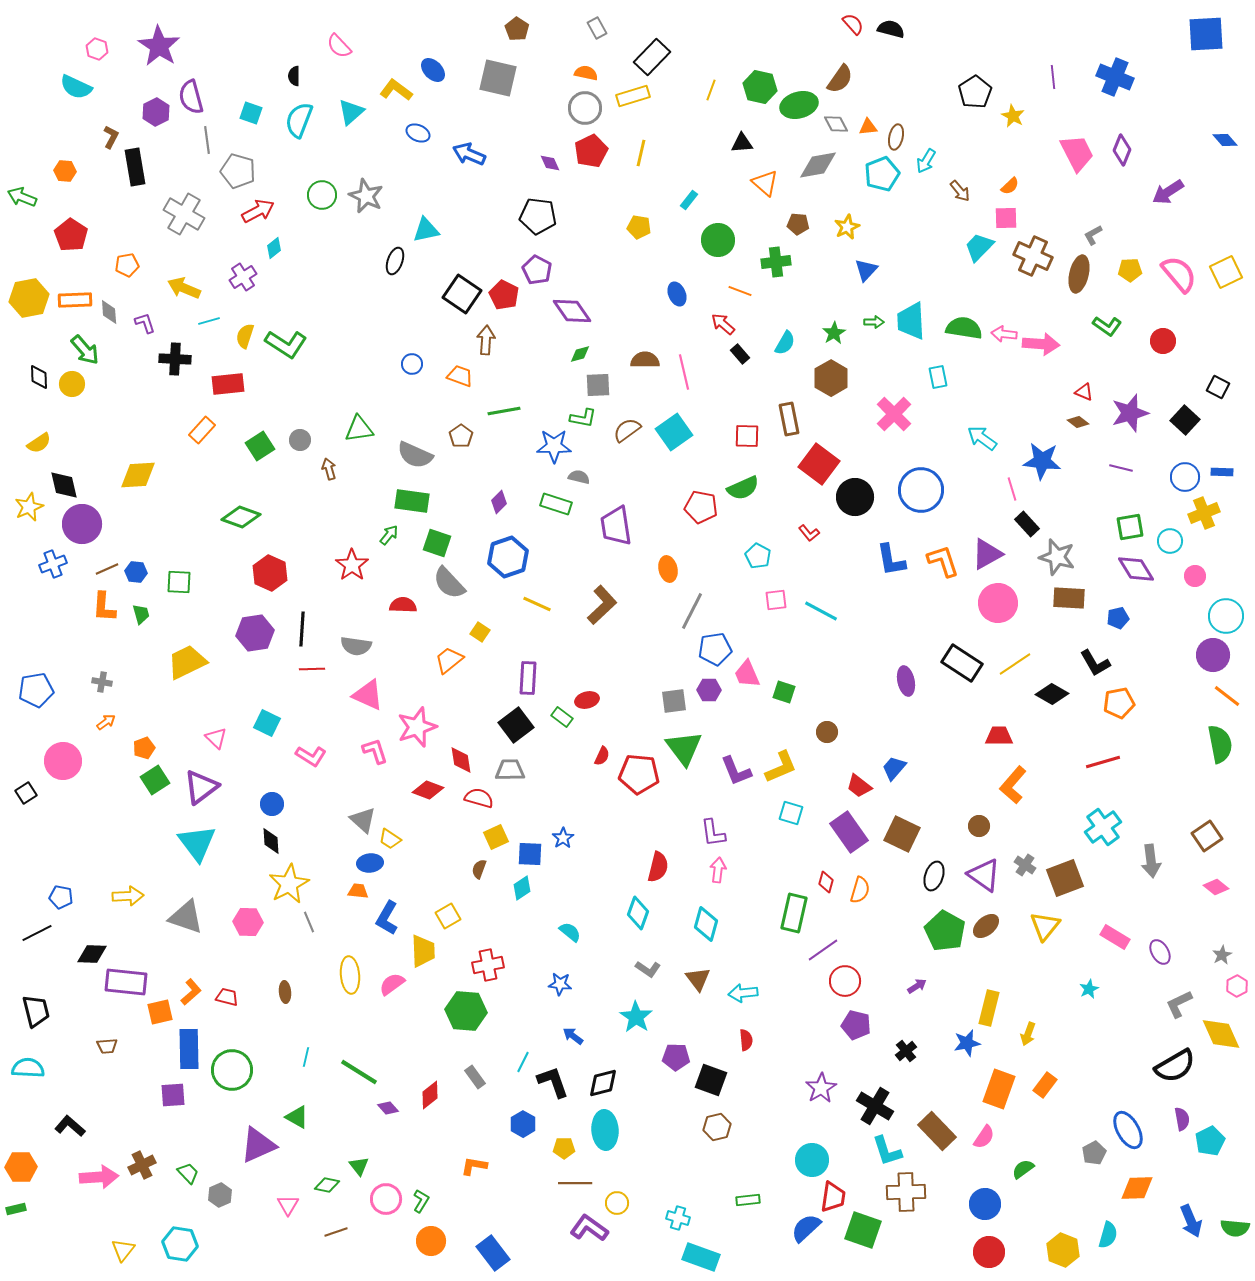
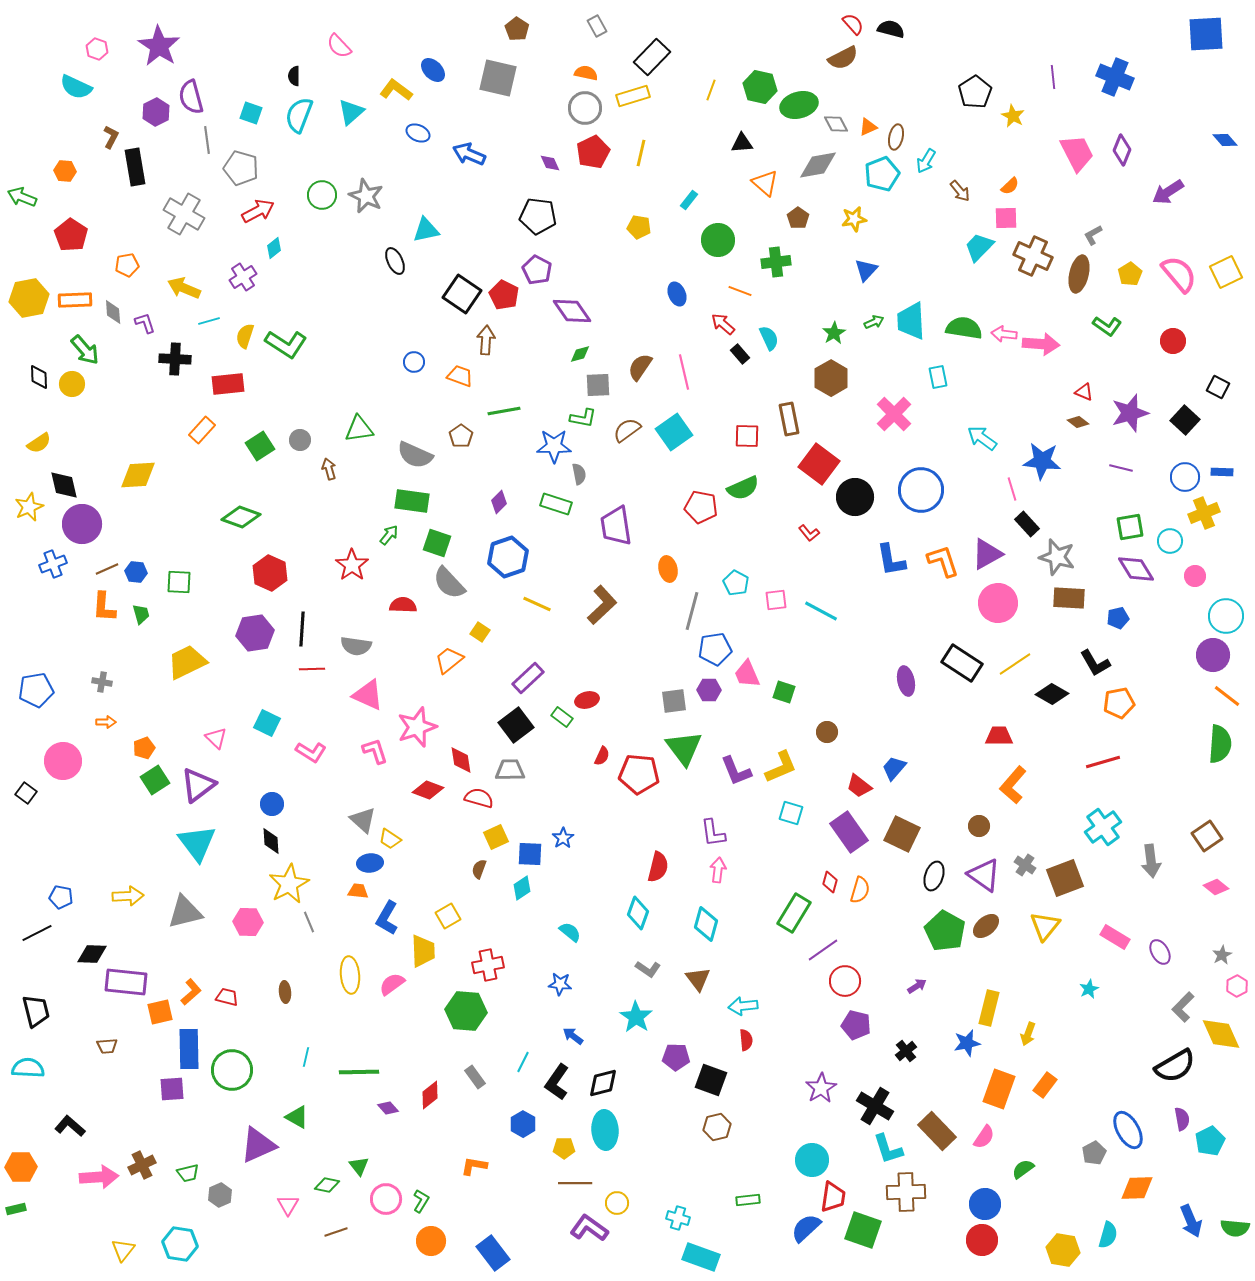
gray rectangle at (597, 28): moved 2 px up
brown semicircle at (840, 79): moved 3 px right, 21 px up; rotated 28 degrees clockwise
cyan semicircle at (299, 120): moved 5 px up
orange triangle at (868, 127): rotated 18 degrees counterclockwise
red pentagon at (591, 151): moved 2 px right, 1 px down
gray pentagon at (238, 171): moved 3 px right, 3 px up
brown pentagon at (798, 224): moved 6 px up; rotated 30 degrees clockwise
yellow star at (847, 227): moved 7 px right, 8 px up; rotated 15 degrees clockwise
black ellipse at (395, 261): rotated 44 degrees counterclockwise
yellow pentagon at (1130, 270): moved 4 px down; rotated 30 degrees counterclockwise
gray diamond at (109, 312): moved 4 px right
green arrow at (874, 322): rotated 24 degrees counterclockwise
red circle at (1163, 341): moved 10 px right
cyan semicircle at (785, 343): moved 16 px left, 5 px up; rotated 55 degrees counterclockwise
brown semicircle at (645, 360): moved 5 px left, 7 px down; rotated 56 degrees counterclockwise
blue circle at (412, 364): moved 2 px right, 2 px up
gray semicircle at (579, 477): moved 3 px up; rotated 65 degrees clockwise
cyan pentagon at (758, 556): moved 22 px left, 27 px down
gray line at (692, 611): rotated 12 degrees counterclockwise
purple rectangle at (528, 678): rotated 44 degrees clockwise
orange arrow at (106, 722): rotated 36 degrees clockwise
green semicircle at (1220, 744): rotated 15 degrees clockwise
pink L-shape at (311, 756): moved 4 px up
purple triangle at (201, 787): moved 3 px left, 2 px up
black square at (26, 793): rotated 20 degrees counterclockwise
red diamond at (826, 882): moved 4 px right
green rectangle at (794, 913): rotated 18 degrees clockwise
gray triangle at (186, 917): moved 1 px left, 5 px up; rotated 33 degrees counterclockwise
cyan arrow at (743, 993): moved 13 px down
gray L-shape at (1179, 1004): moved 4 px right, 3 px down; rotated 20 degrees counterclockwise
green line at (359, 1072): rotated 33 degrees counterclockwise
black L-shape at (553, 1082): moved 4 px right; rotated 126 degrees counterclockwise
purple square at (173, 1095): moved 1 px left, 6 px up
cyan L-shape at (887, 1151): moved 1 px right, 2 px up
green trapezoid at (188, 1173): rotated 120 degrees clockwise
yellow hexagon at (1063, 1250): rotated 12 degrees counterclockwise
red circle at (989, 1252): moved 7 px left, 12 px up
